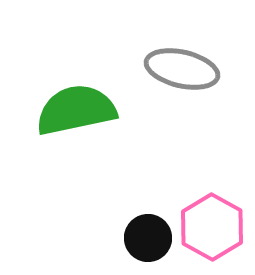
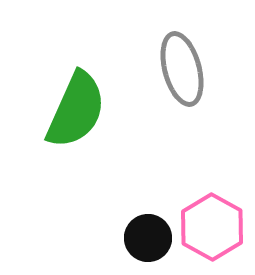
gray ellipse: rotated 62 degrees clockwise
green semicircle: rotated 126 degrees clockwise
